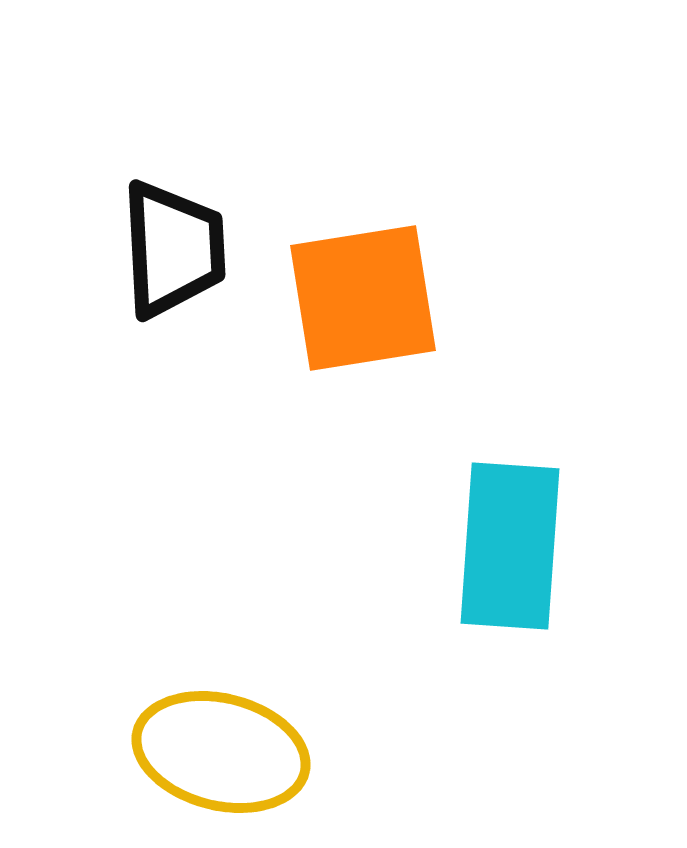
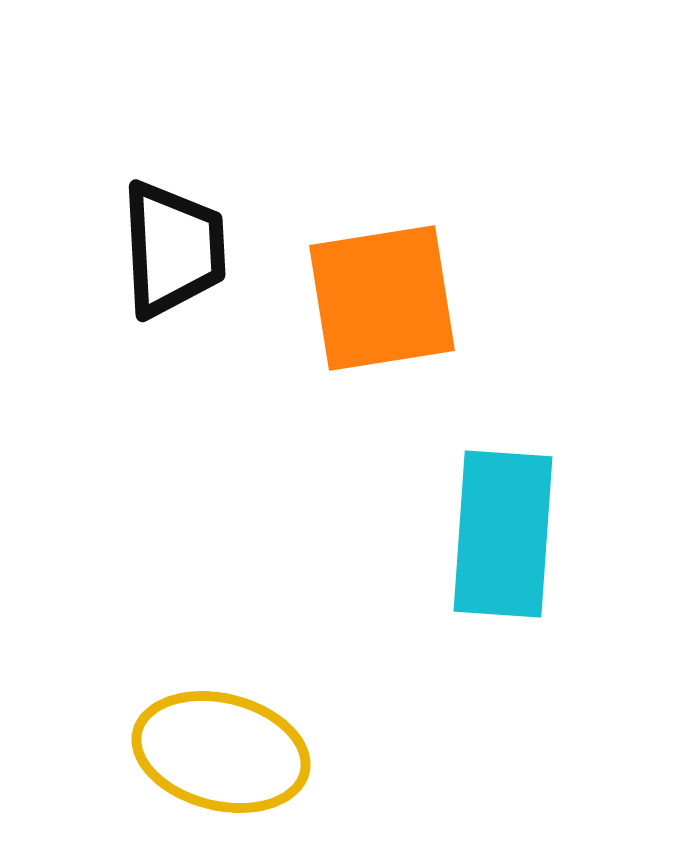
orange square: moved 19 px right
cyan rectangle: moved 7 px left, 12 px up
